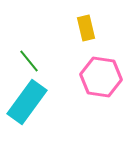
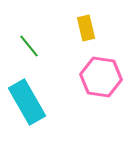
green line: moved 15 px up
cyan rectangle: rotated 66 degrees counterclockwise
